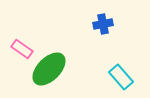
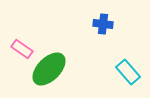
blue cross: rotated 18 degrees clockwise
cyan rectangle: moved 7 px right, 5 px up
